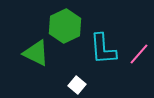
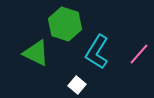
green hexagon: moved 2 px up; rotated 16 degrees counterclockwise
cyan L-shape: moved 6 px left, 3 px down; rotated 36 degrees clockwise
